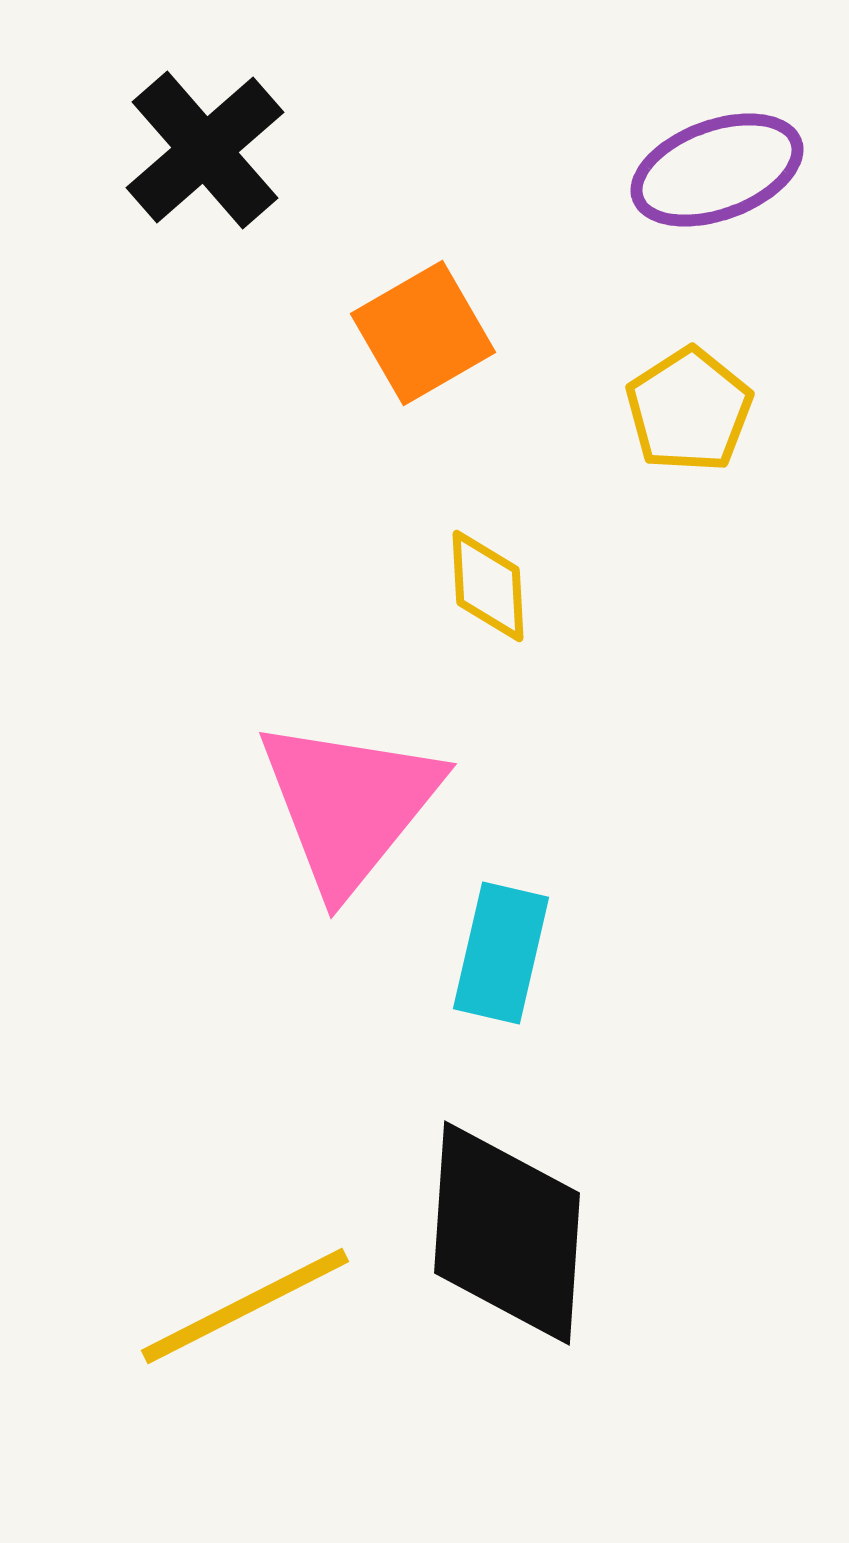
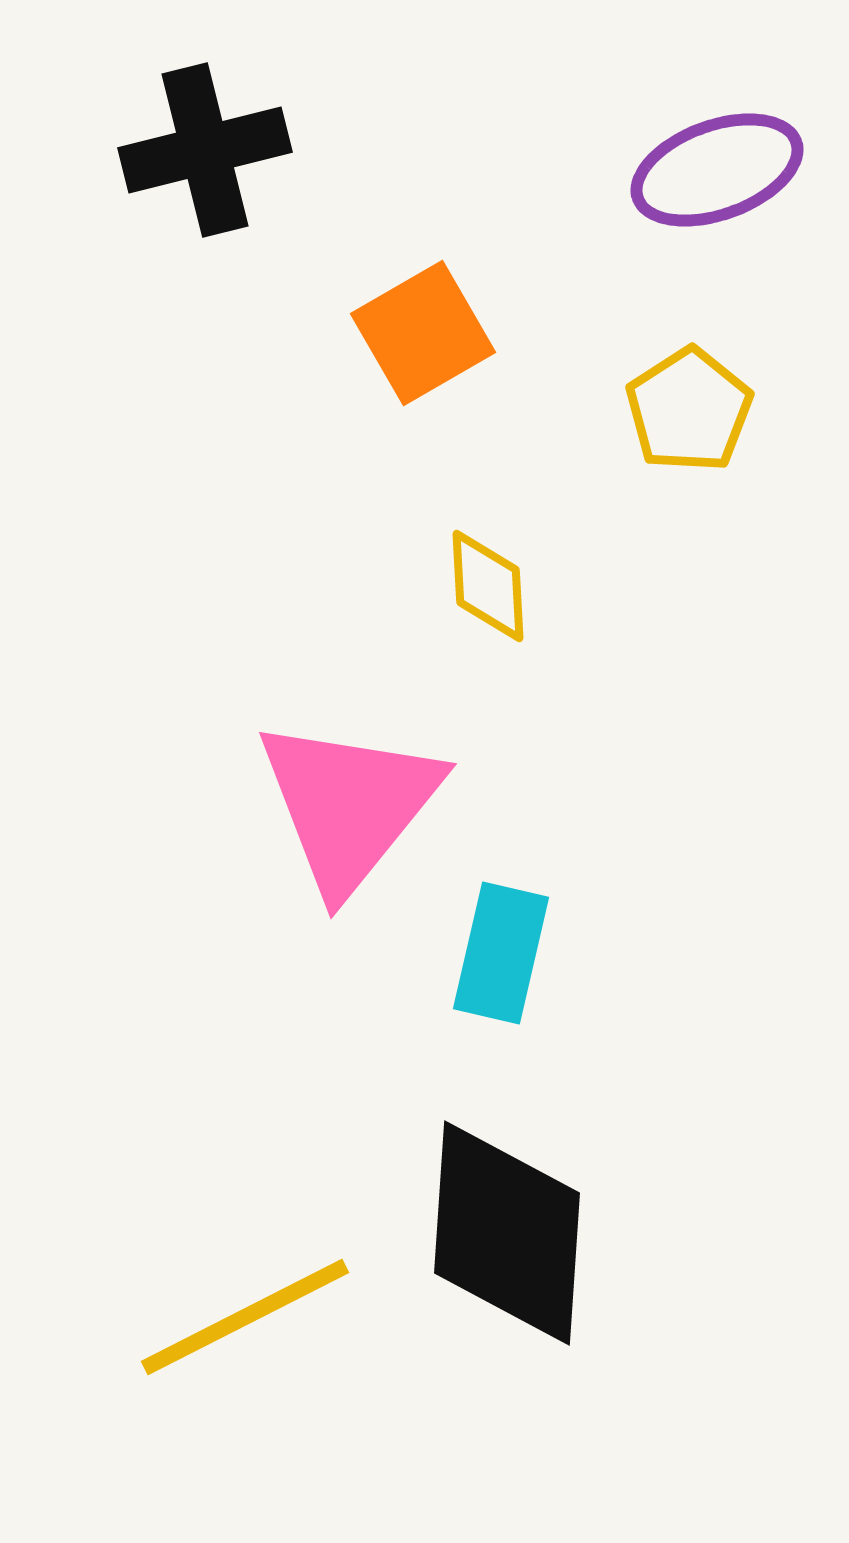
black cross: rotated 27 degrees clockwise
yellow line: moved 11 px down
